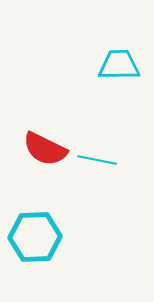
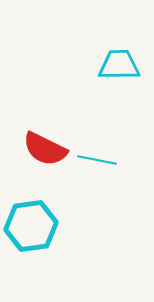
cyan hexagon: moved 4 px left, 11 px up; rotated 6 degrees counterclockwise
